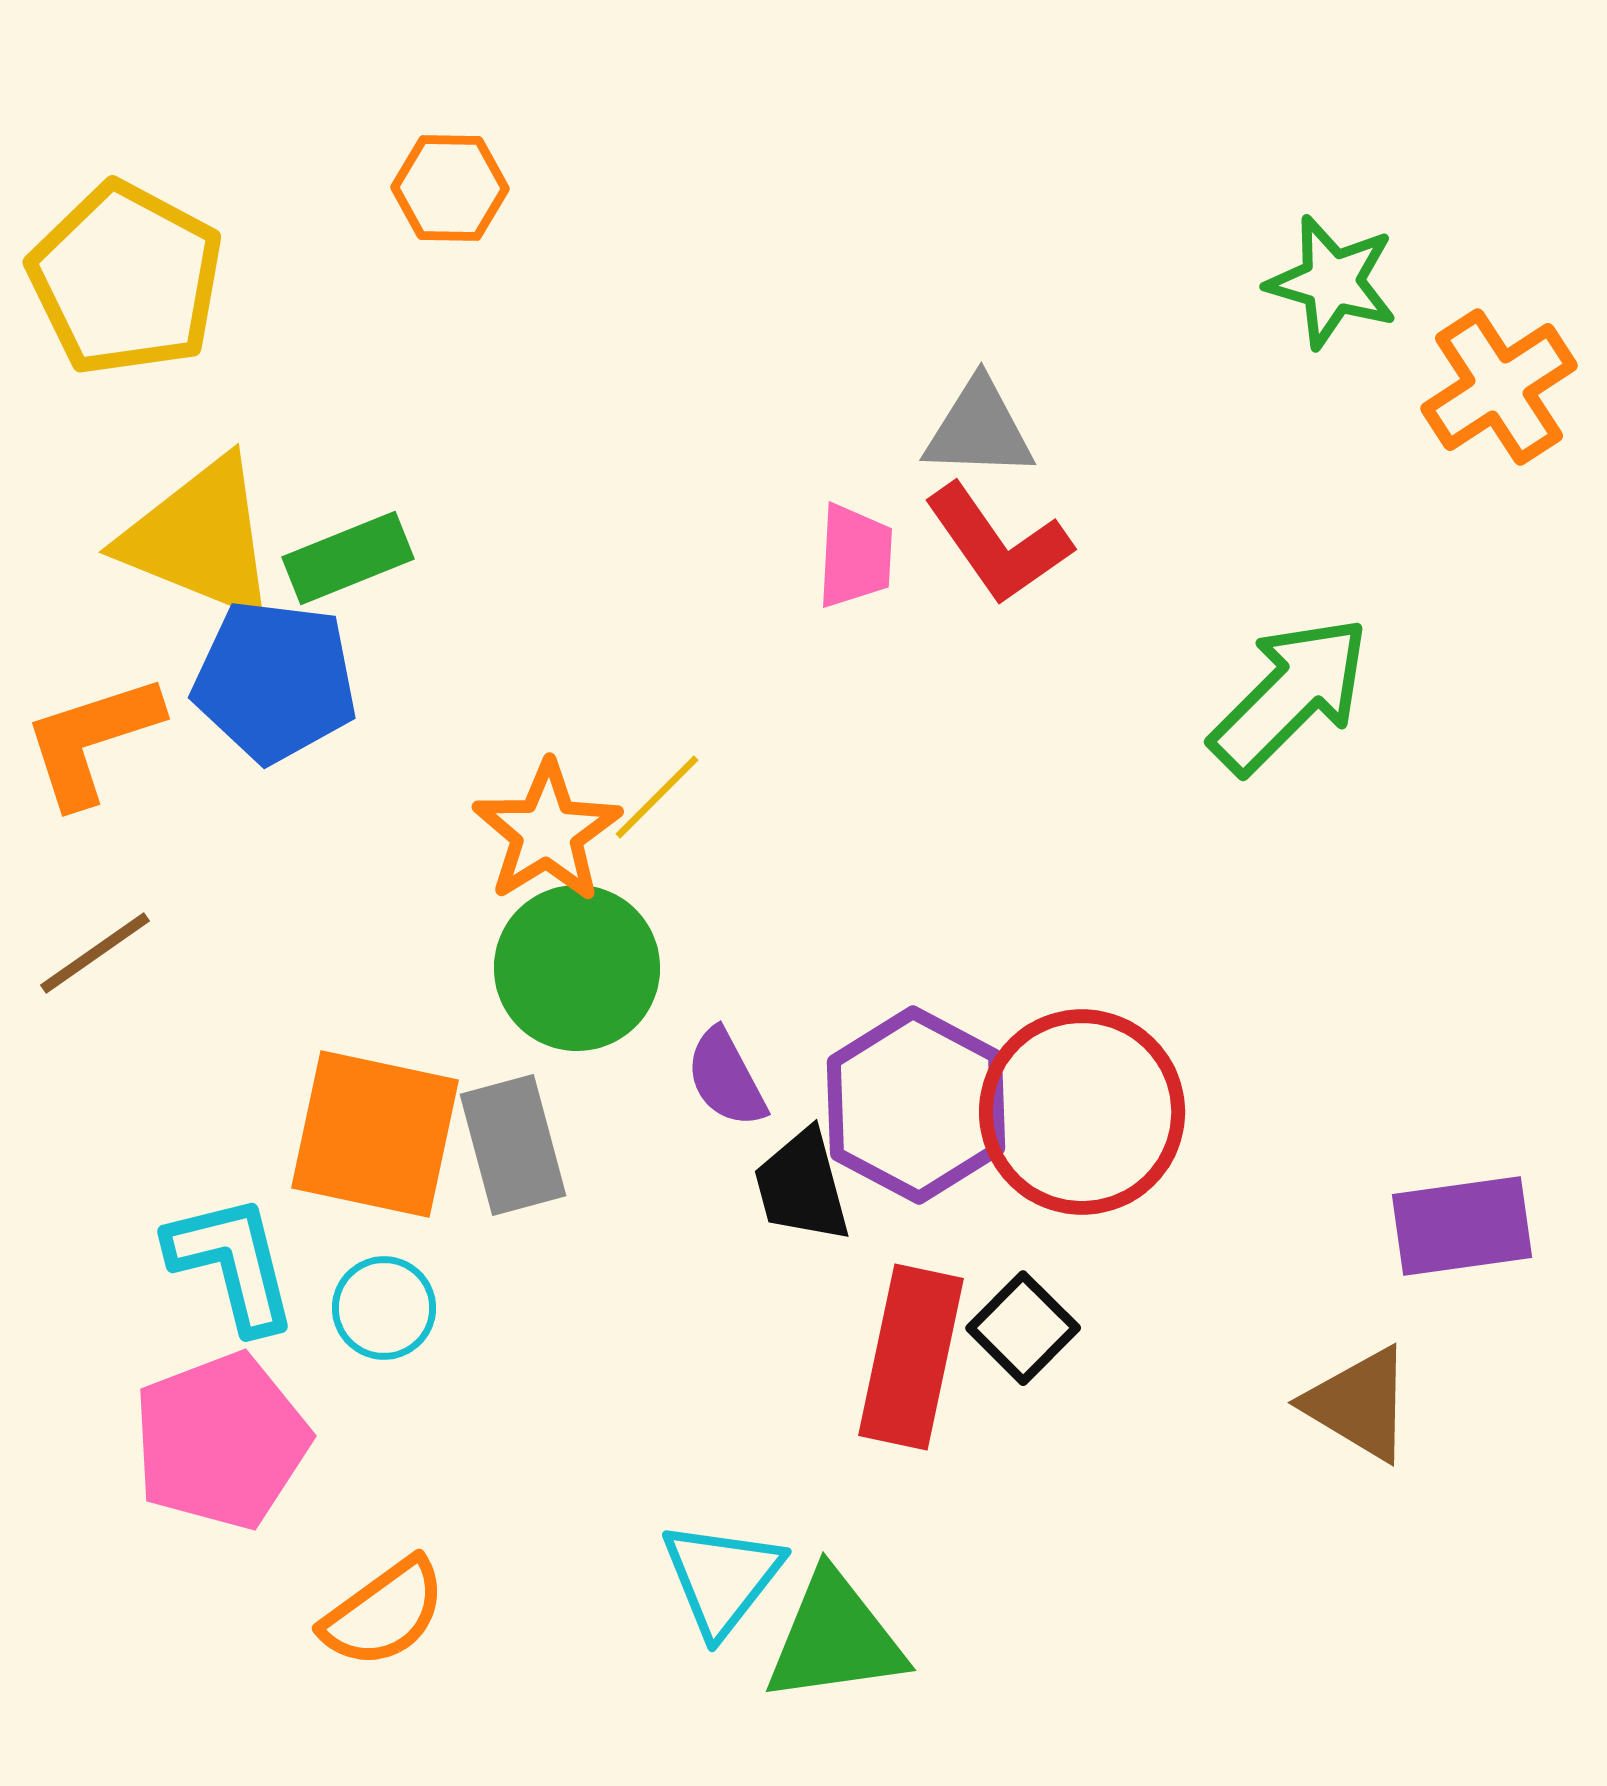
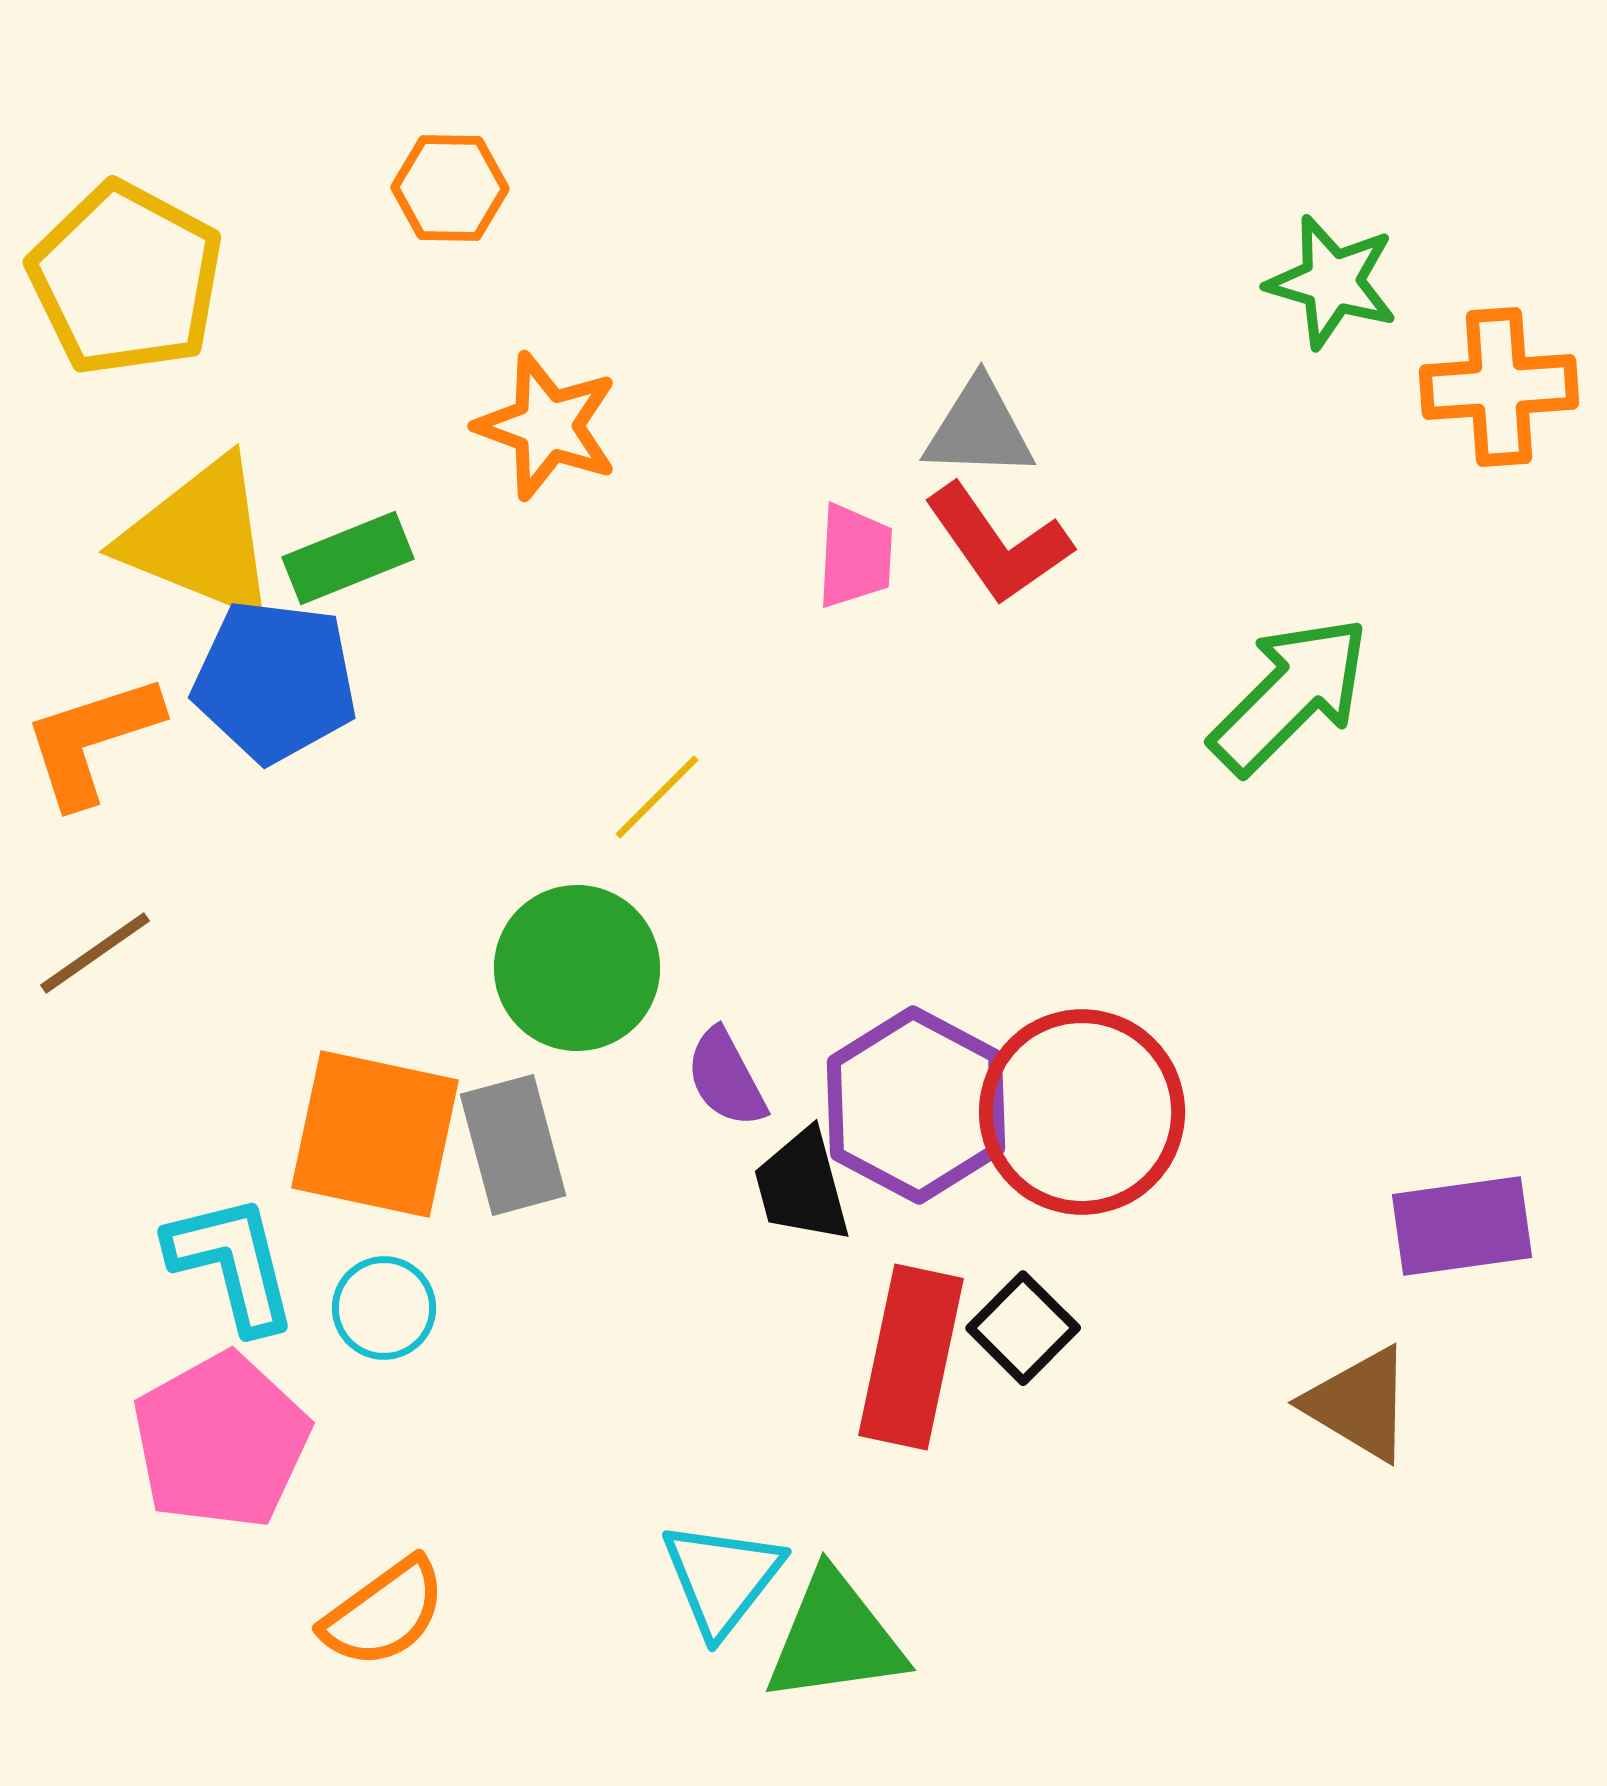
orange cross: rotated 29 degrees clockwise
orange star: moved 406 px up; rotated 20 degrees counterclockwise
pink pentagon: rotated 8 degrees counterclockwise
